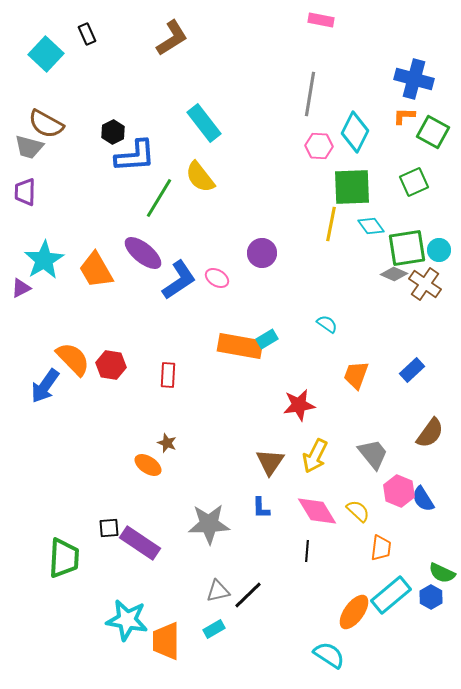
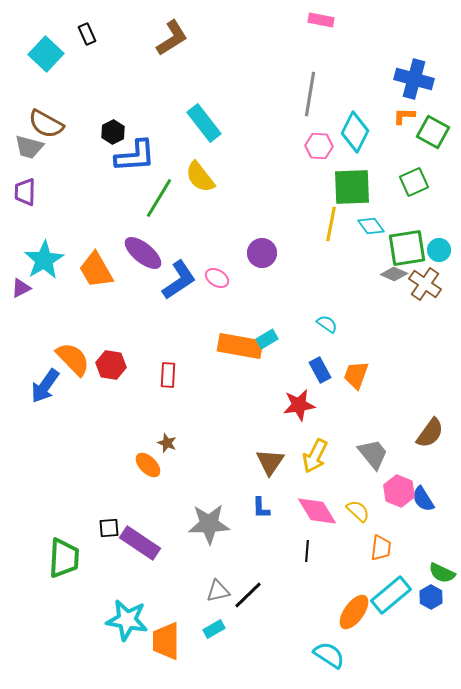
blue rectangle at (412, 370): moved 92 px left; rotated 75 degrees counterclockwise
orange ellipse at (148, 465): rotated 12 degrees clockwise
